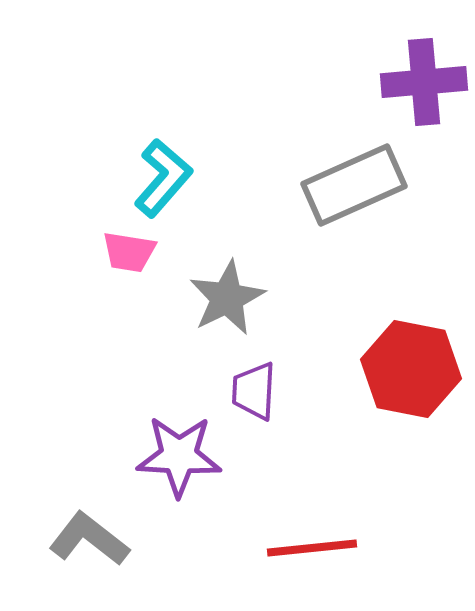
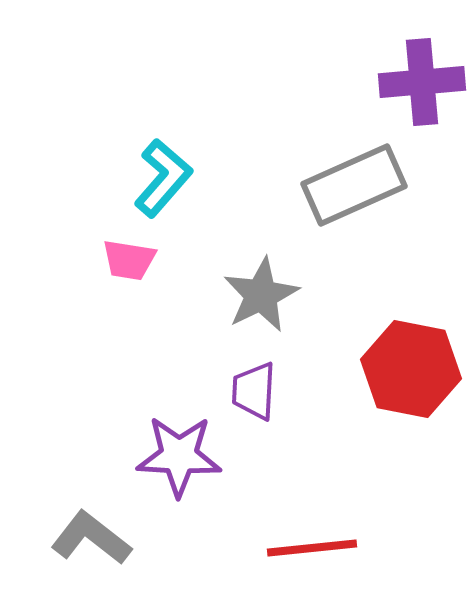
purple cross: moved 2 px left
pink trapezoid: moved 8 px down
gray star: moved 34 px right, 3 px up
gray L-shape: moved 2 px right, 1 px up
